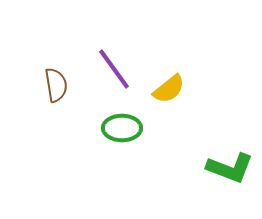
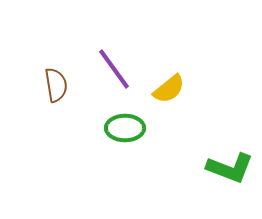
green ellipse: moved 3 px right
